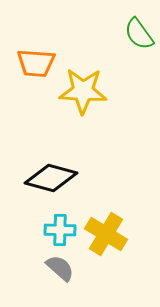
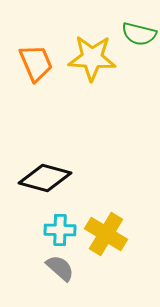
green semicircle: rotated 40 degrees counterclockwise
orange trapezoid: rotated 117 degrees counterclockwise
yellow star: moved 9 px right, 33 px up
black diamond: moved 6 px left
